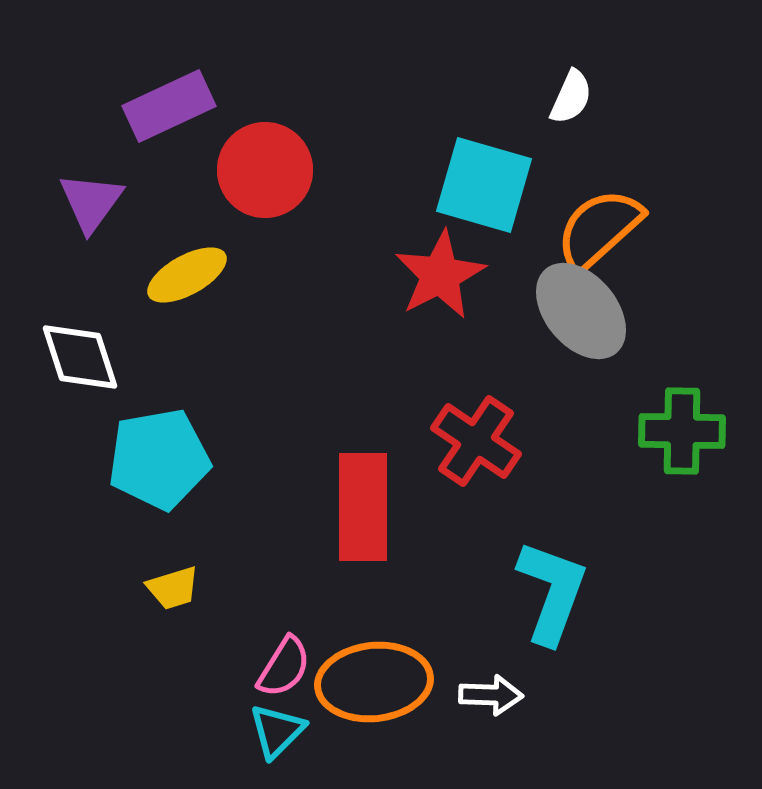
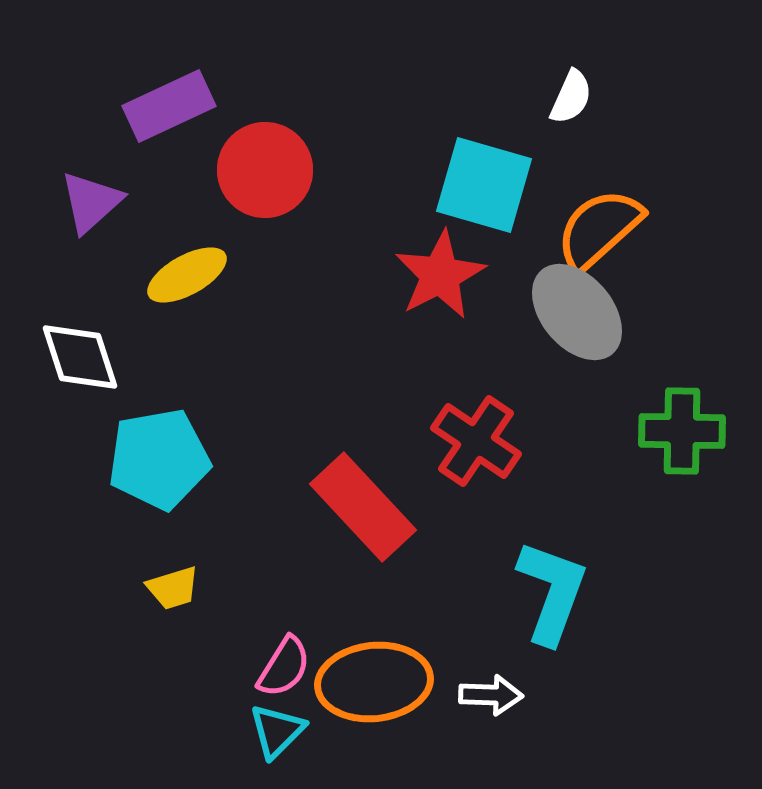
purple triangle: rotated 12 degrees clockwise
gray ellipse: moved 4 px left, 1 px down
red rectangle: rotated 43 degrees counterclockwise
